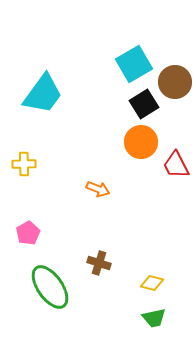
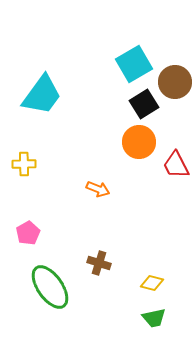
cyan trapezoid: moved 1 px left, 1 px down
orange circle: moved 2 px left
